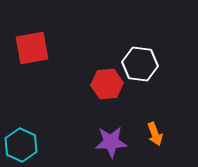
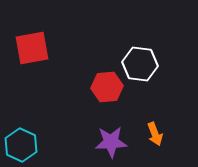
red hexagon: moved 3 px down
